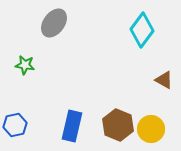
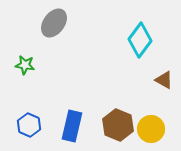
cyan diamond: moved 2 px left, 10 px down
blue hexagon: moved 14 px right; rotated 25 degrees counterclockwise
